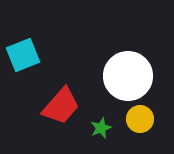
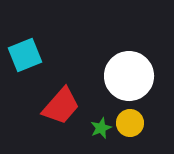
cyan square: moved 2 px right
white circle: moved 1 px right
yellow circle: moved 10 px left, 4 px down
